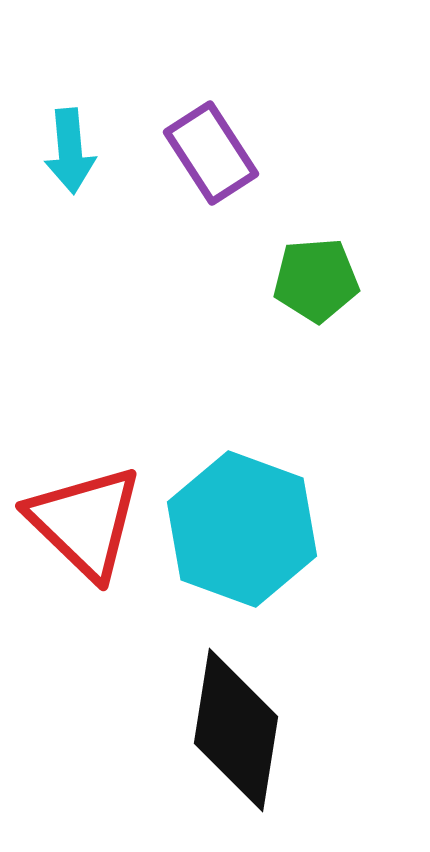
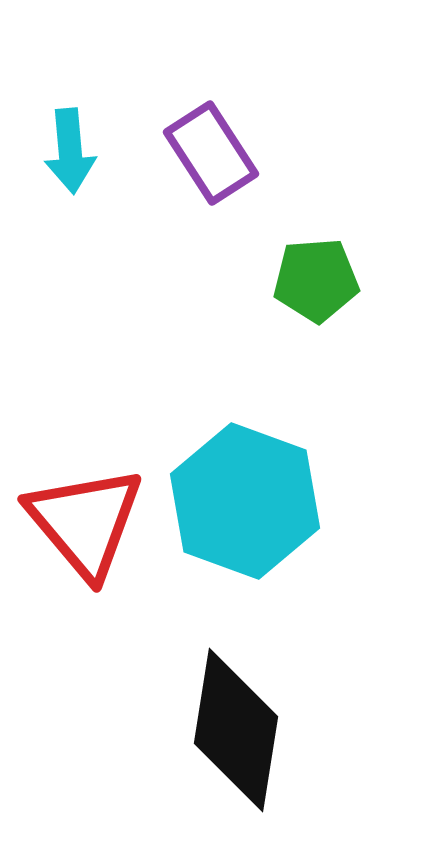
red triangle: rotated 6 degrees clockwise
cyan hexagon: moved 3 px right, 28 px up
